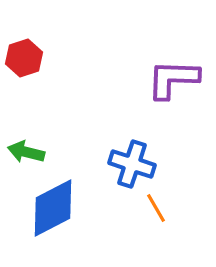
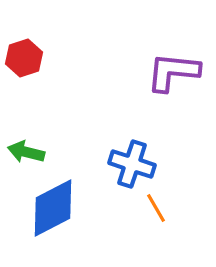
purple L-shape: moved 7 px up; rotated 4 degrees clockwise
